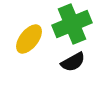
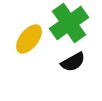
green cross: moved 3 px left, 1 px up; rotated 12 degrees counterclockwise
